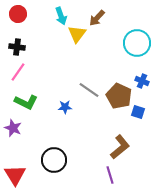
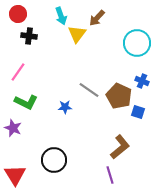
black cross: moved 12 px right, 11 px up
